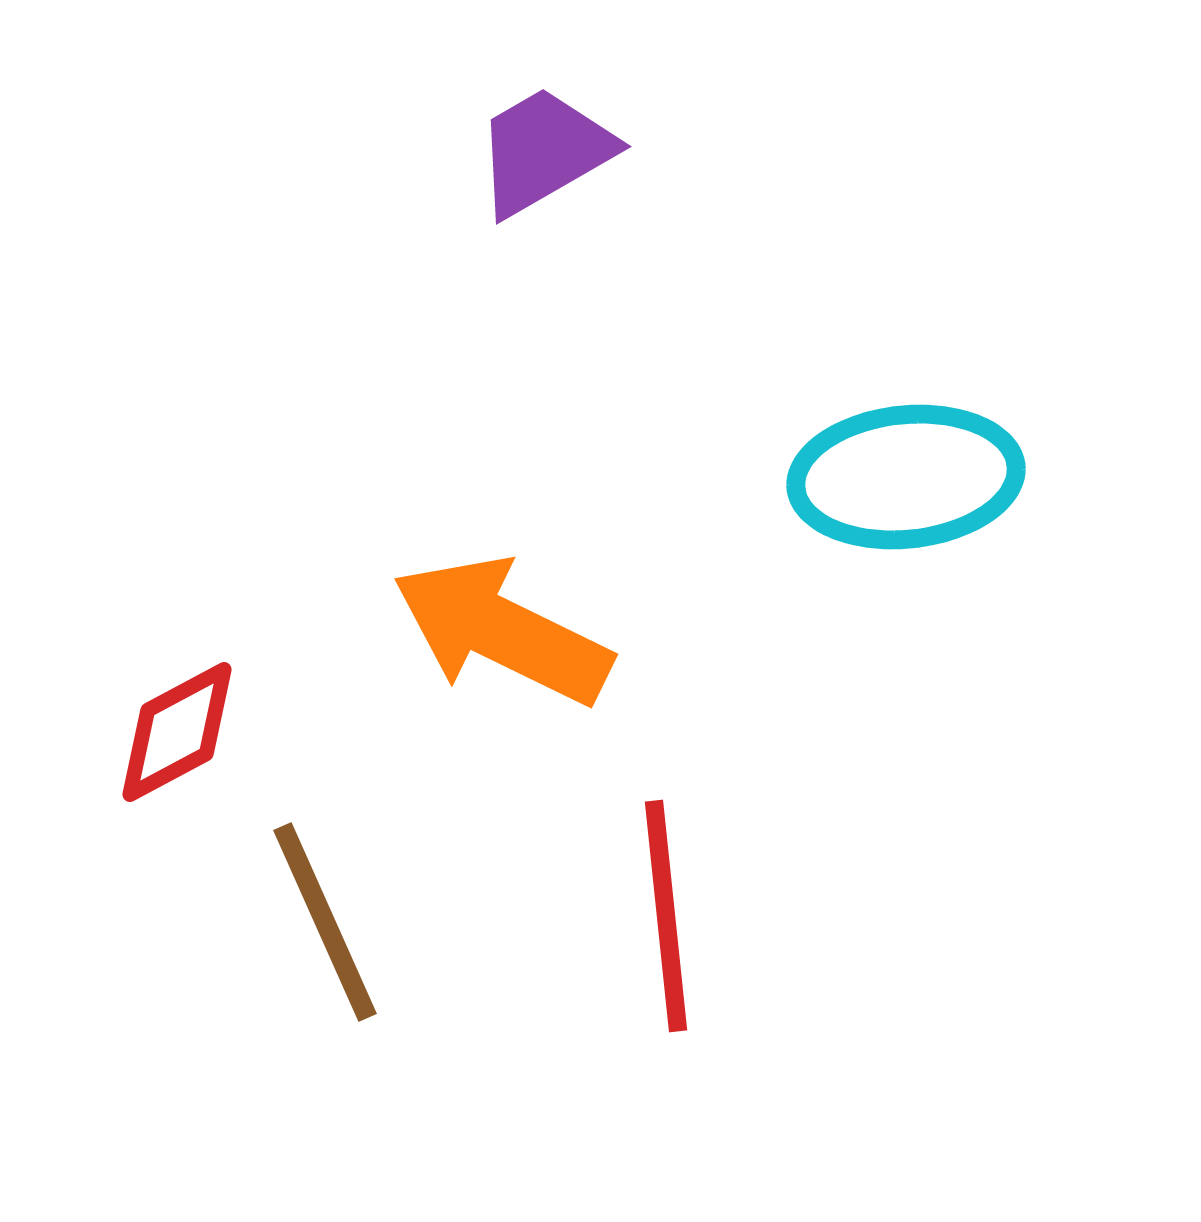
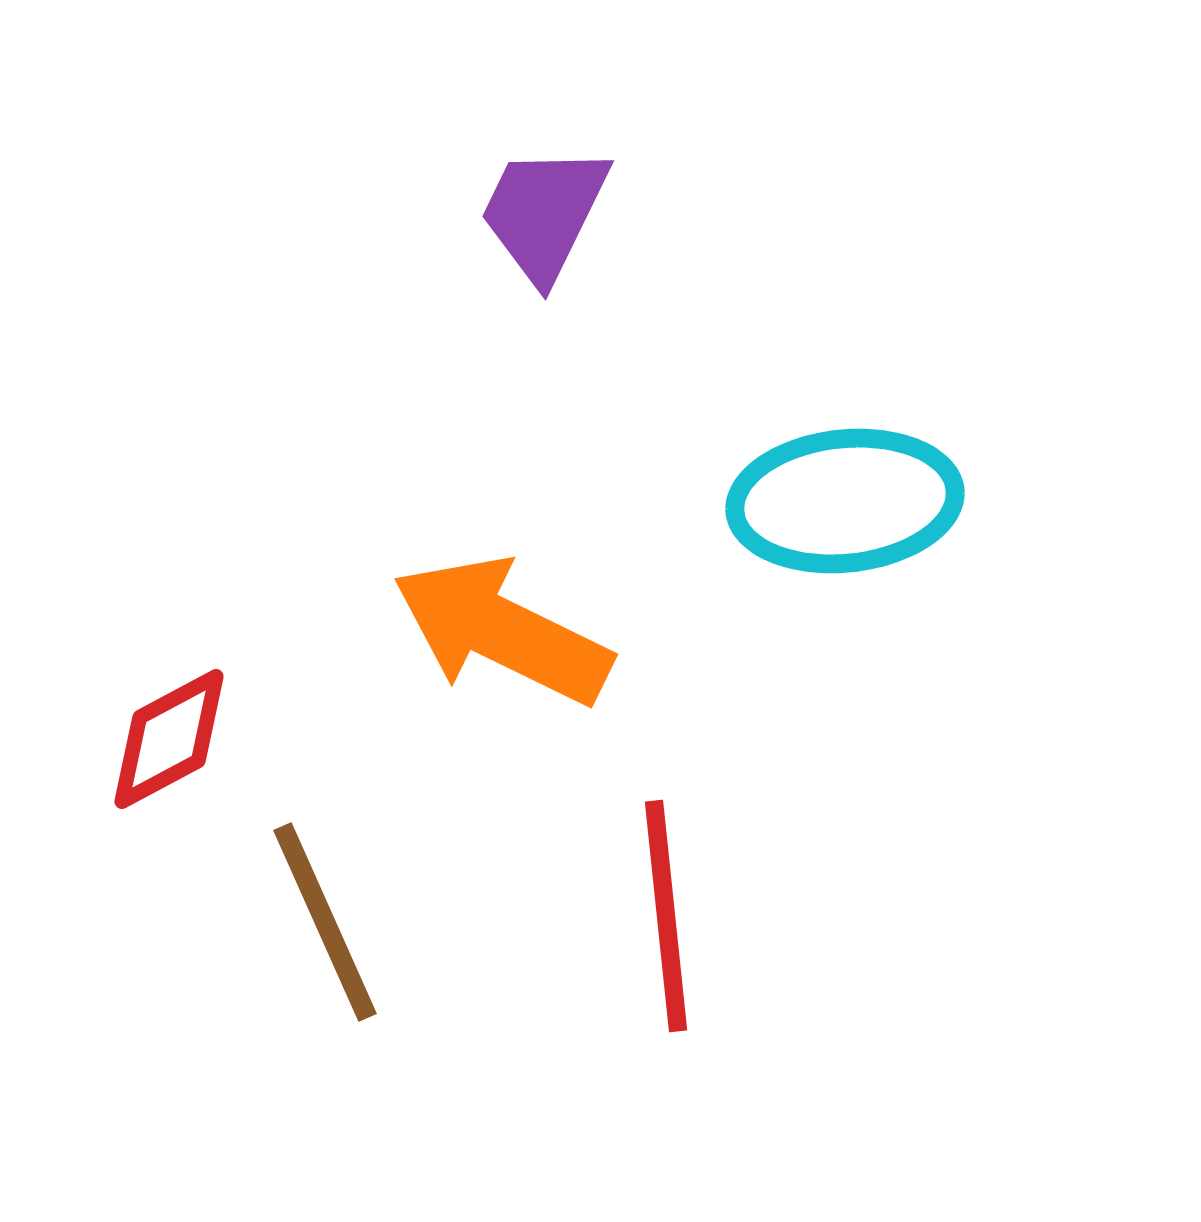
purple trapezoid: moved 62 px down; rotated 34 degrees counterclockwise
cyan ellipse: moved 61 px left, 24 px down
red diamond: moved 8 px left, 7 px down
